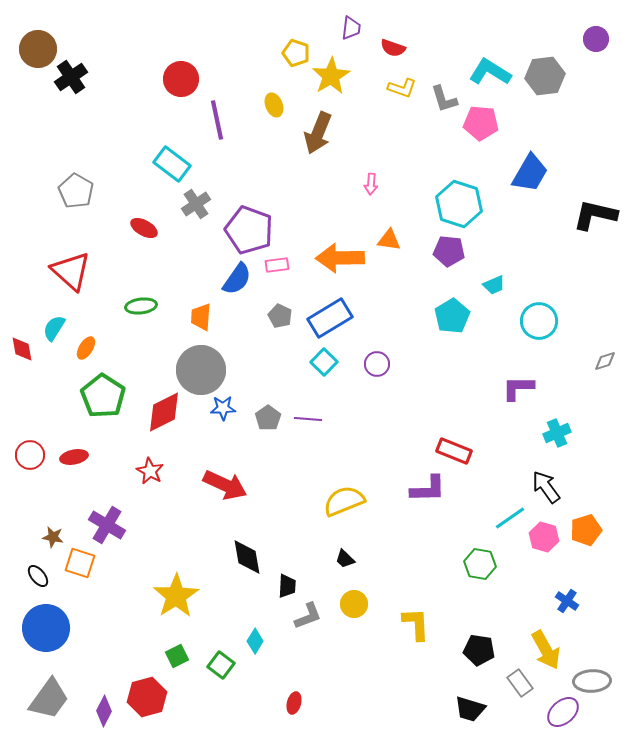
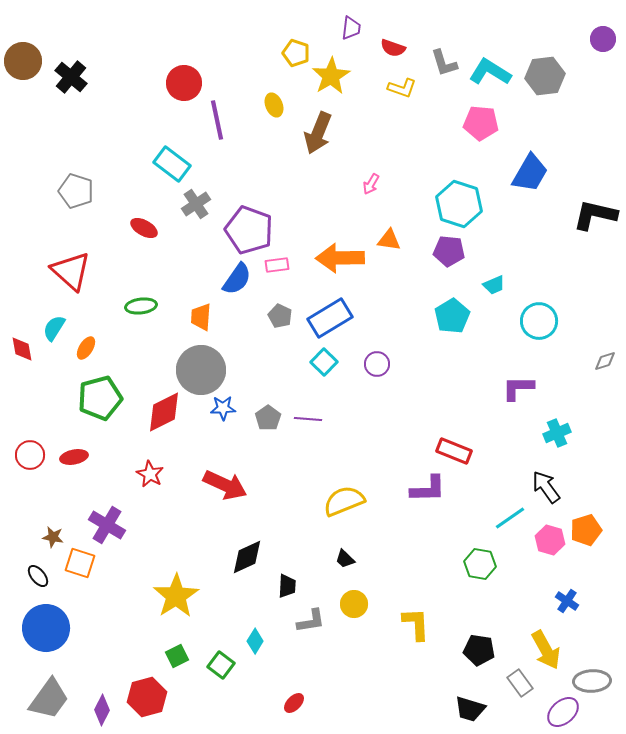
purple circle at (596, 39): moved 7 px right
brown circle at (38, 49): moved 15 px left, 12 px down
black cross at (71, 77): rotated 16 degrees counterclockwise
red circle at (181, 79): moved 3 px right, 4 px down
gray L-shape at (444, 99): moved 36 px up
pink arrow at (371, 184): rotated 25 degrees clockwise
gray pentagon at (76, 191): rotated 12 degrees counterclockwise
green pentagon at (103, 396): moved 3 px left, 2 px down; rotated 24 degrees clockwise
red star at (150, 471): moved 3 px down
pink hexagon at (544, 537): moved 6 px right, 3 px down
black diamond at (247, 557): rotated 75 degrees clockwise
gray L-shape at (308, 616): moved 3 px right, 5 px down; rotated 12 degrees clockwise
red ellipse at (294, 703): rotated 30 degrees clockwise
purple diamond at (104, 711): moved 2 px left, 1 px up
